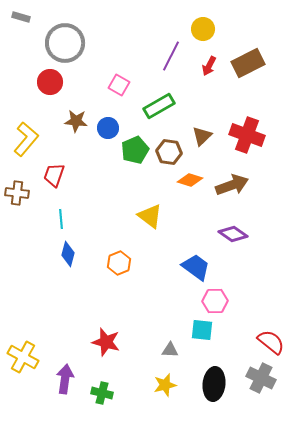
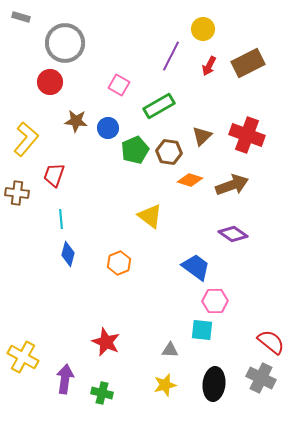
red star: rotated 8 degrees clockwise
